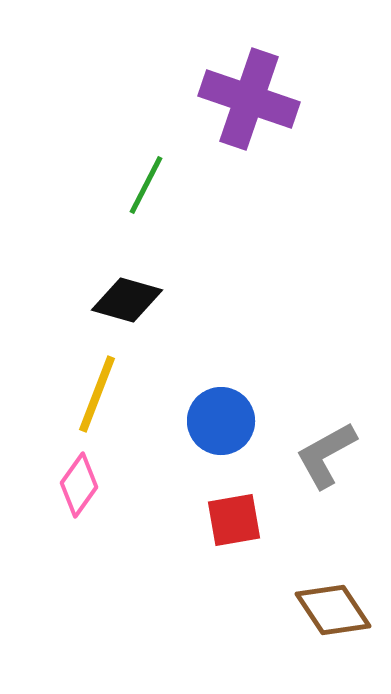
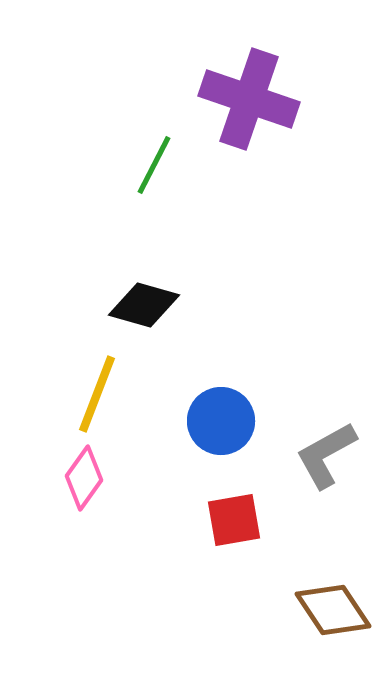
green line: moved 8 px right, 20 px up
black diamond: moved 17 px right, 5 px down
pink diamond: moved 5 px right, 7 px up
